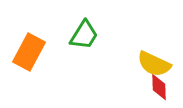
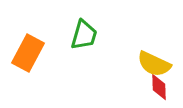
green trapezoid: rotated 16 degrees counterclockwise
orange rectangle: moved 1 px left, 1 px down
